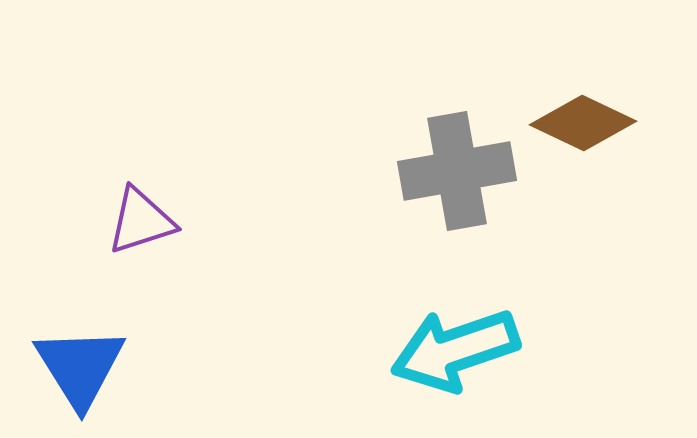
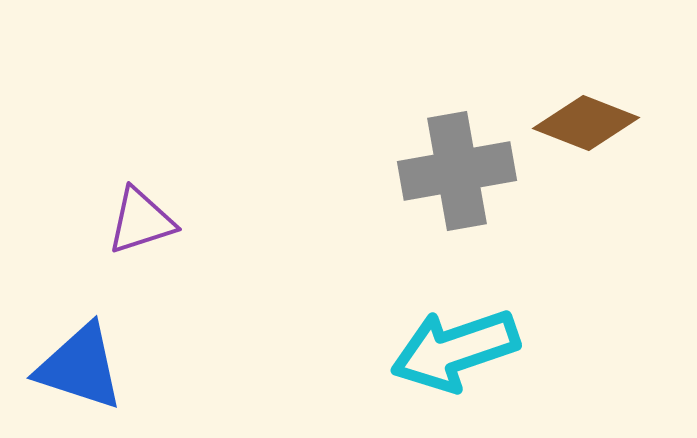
brown diamond: moved 3 px right; rotated 4 degrees counterclockwise
blue triangle: rotated 40 degrees counterclockwise
